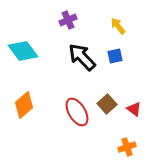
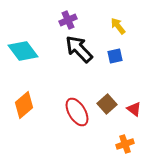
black arrow: moved 3 px left, 8 px up
orange cross: moved 2 px left, 3 px up
